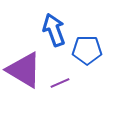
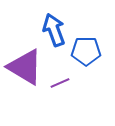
blue pentagon: moved 1 px left, 1 px down
purple triangle: moved 1 px right, 3 px up
